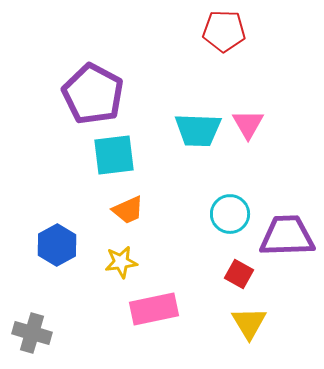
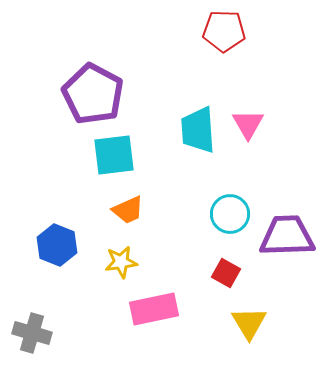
cyan trapezoid: rotated 84 degrees clockwise
blue hexagon: rotated 9 degrees counterclockwise
red square: moved 13 px left, 1 px up
